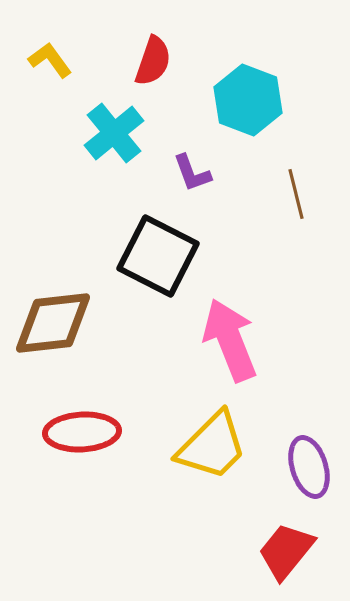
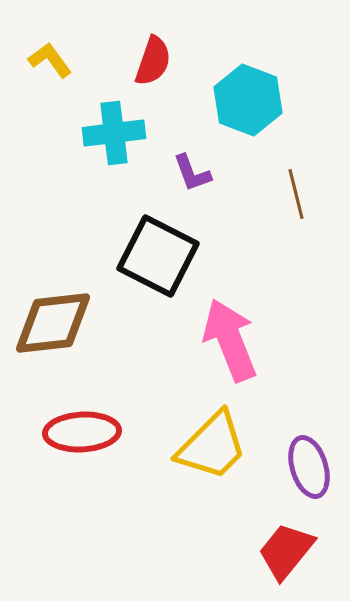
cyan cross: rotated 32 degrees clockwise
